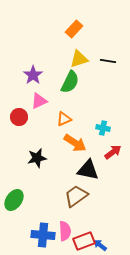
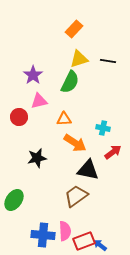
pink triangle: rotated 12 degrees clockwise
orange triangle: rotated 21 degrees clockwise
